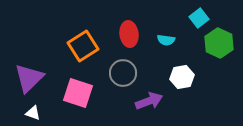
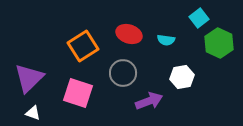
red ellipse: rotated 65 degrees counterclockwise
